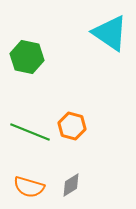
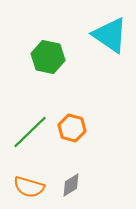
cyan triangle: moved 2 px down
green hexagon: moved 21 px right
orange hexagon: moved 2 px down
green line: rotated 66 degrees counterclockwise
